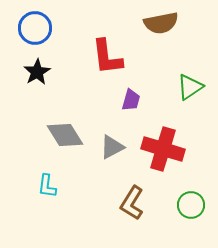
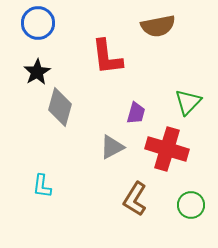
brown semicircle: moved 3 px left, 3 px down
blue circle: moved 3 px right, 5 px up
green triangle: moved 2 px left, 15 px down; rotated 12 degrees counterclockwise
purple trapezoid: moved 5 px right, 13 px down
gray diamond: moved 5 px left, 28 px up; rotated 48 degrees clockwise
red cross: moved 4 px right
cyan L-shape: moved 5 px left
brown L-shape: moved 3 px right, 4 px up
